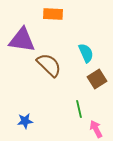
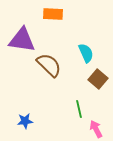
brown square: moved 1 px right; rotated 18 degrees counterclockwise
